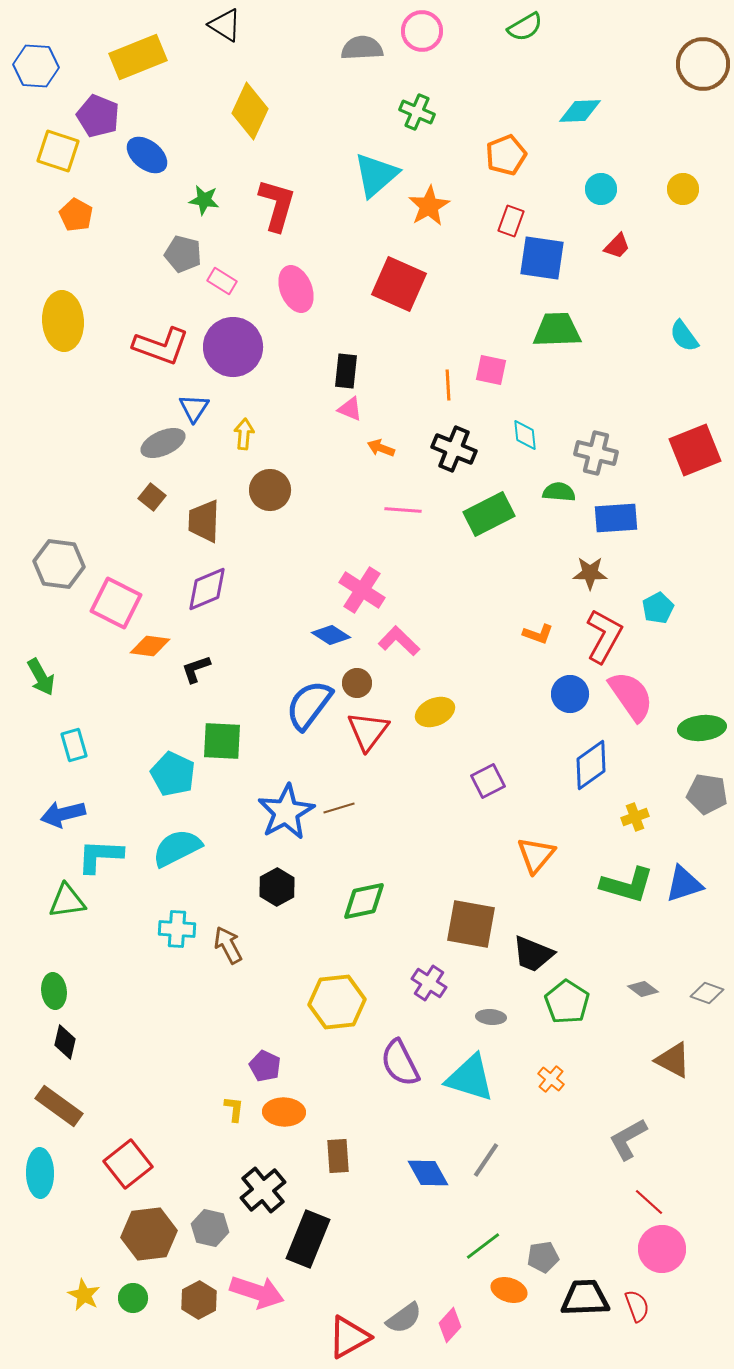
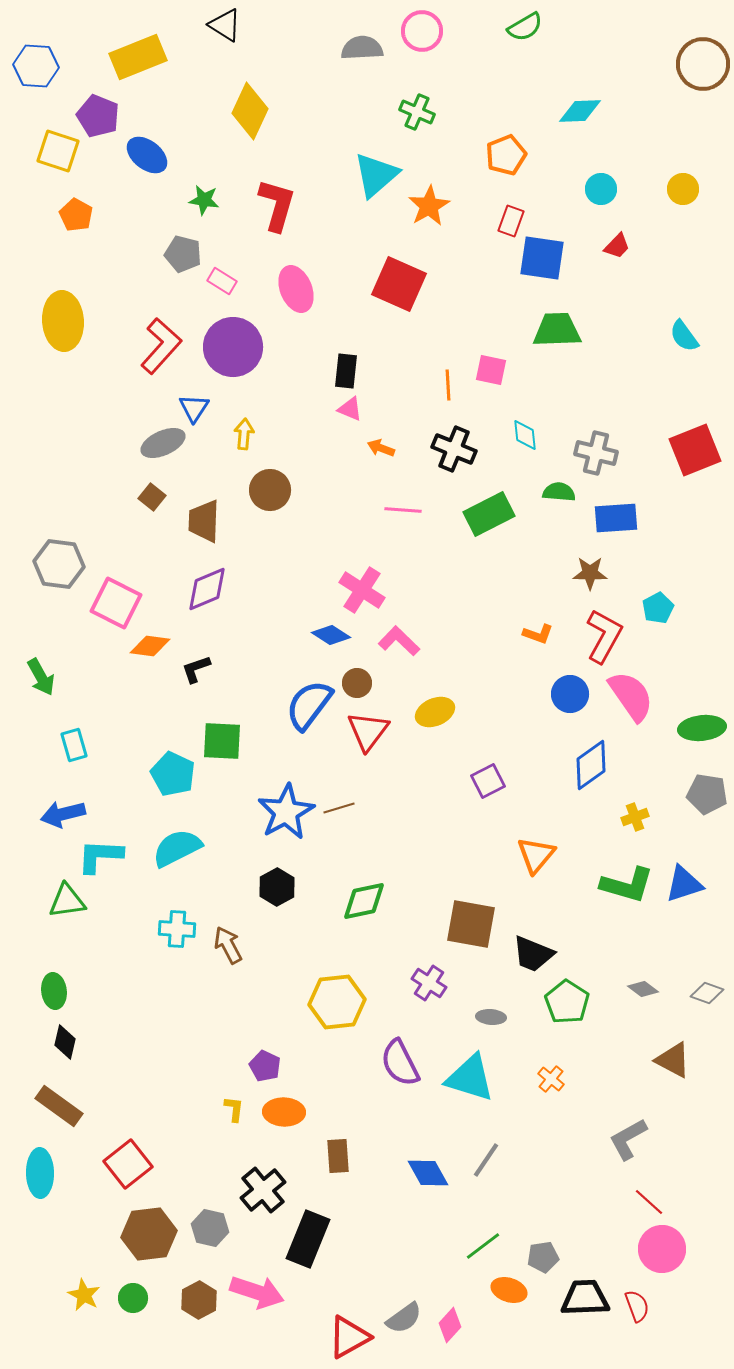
red L-shape at (161, 346): rotated 68 degrees counterclockwise
